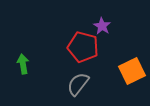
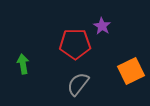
red pentagon: moved 8 px left, 3 px up; rotated 16 degrees counterclockwise
orange square: moved 1 px left
